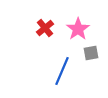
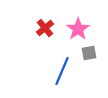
gray square: moved 2 px left
